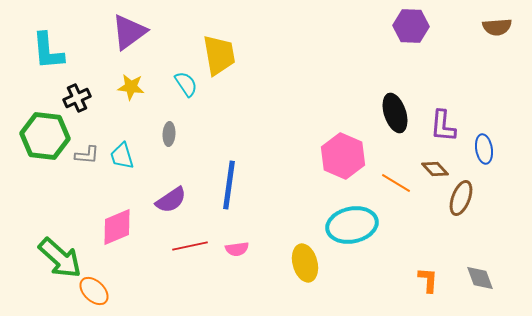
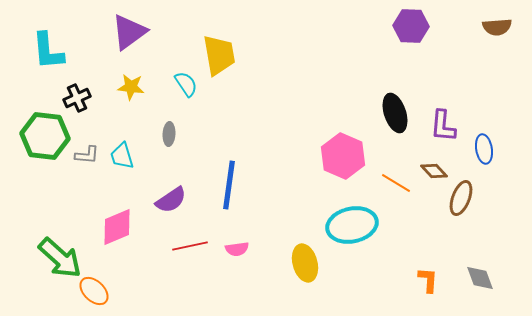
brown diamond: moved 1 px left, 2 px down
